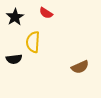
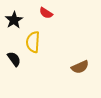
black star: moved 1 px left, 3 px down
black semicircle: rotated 119 degrees counterclockwise
